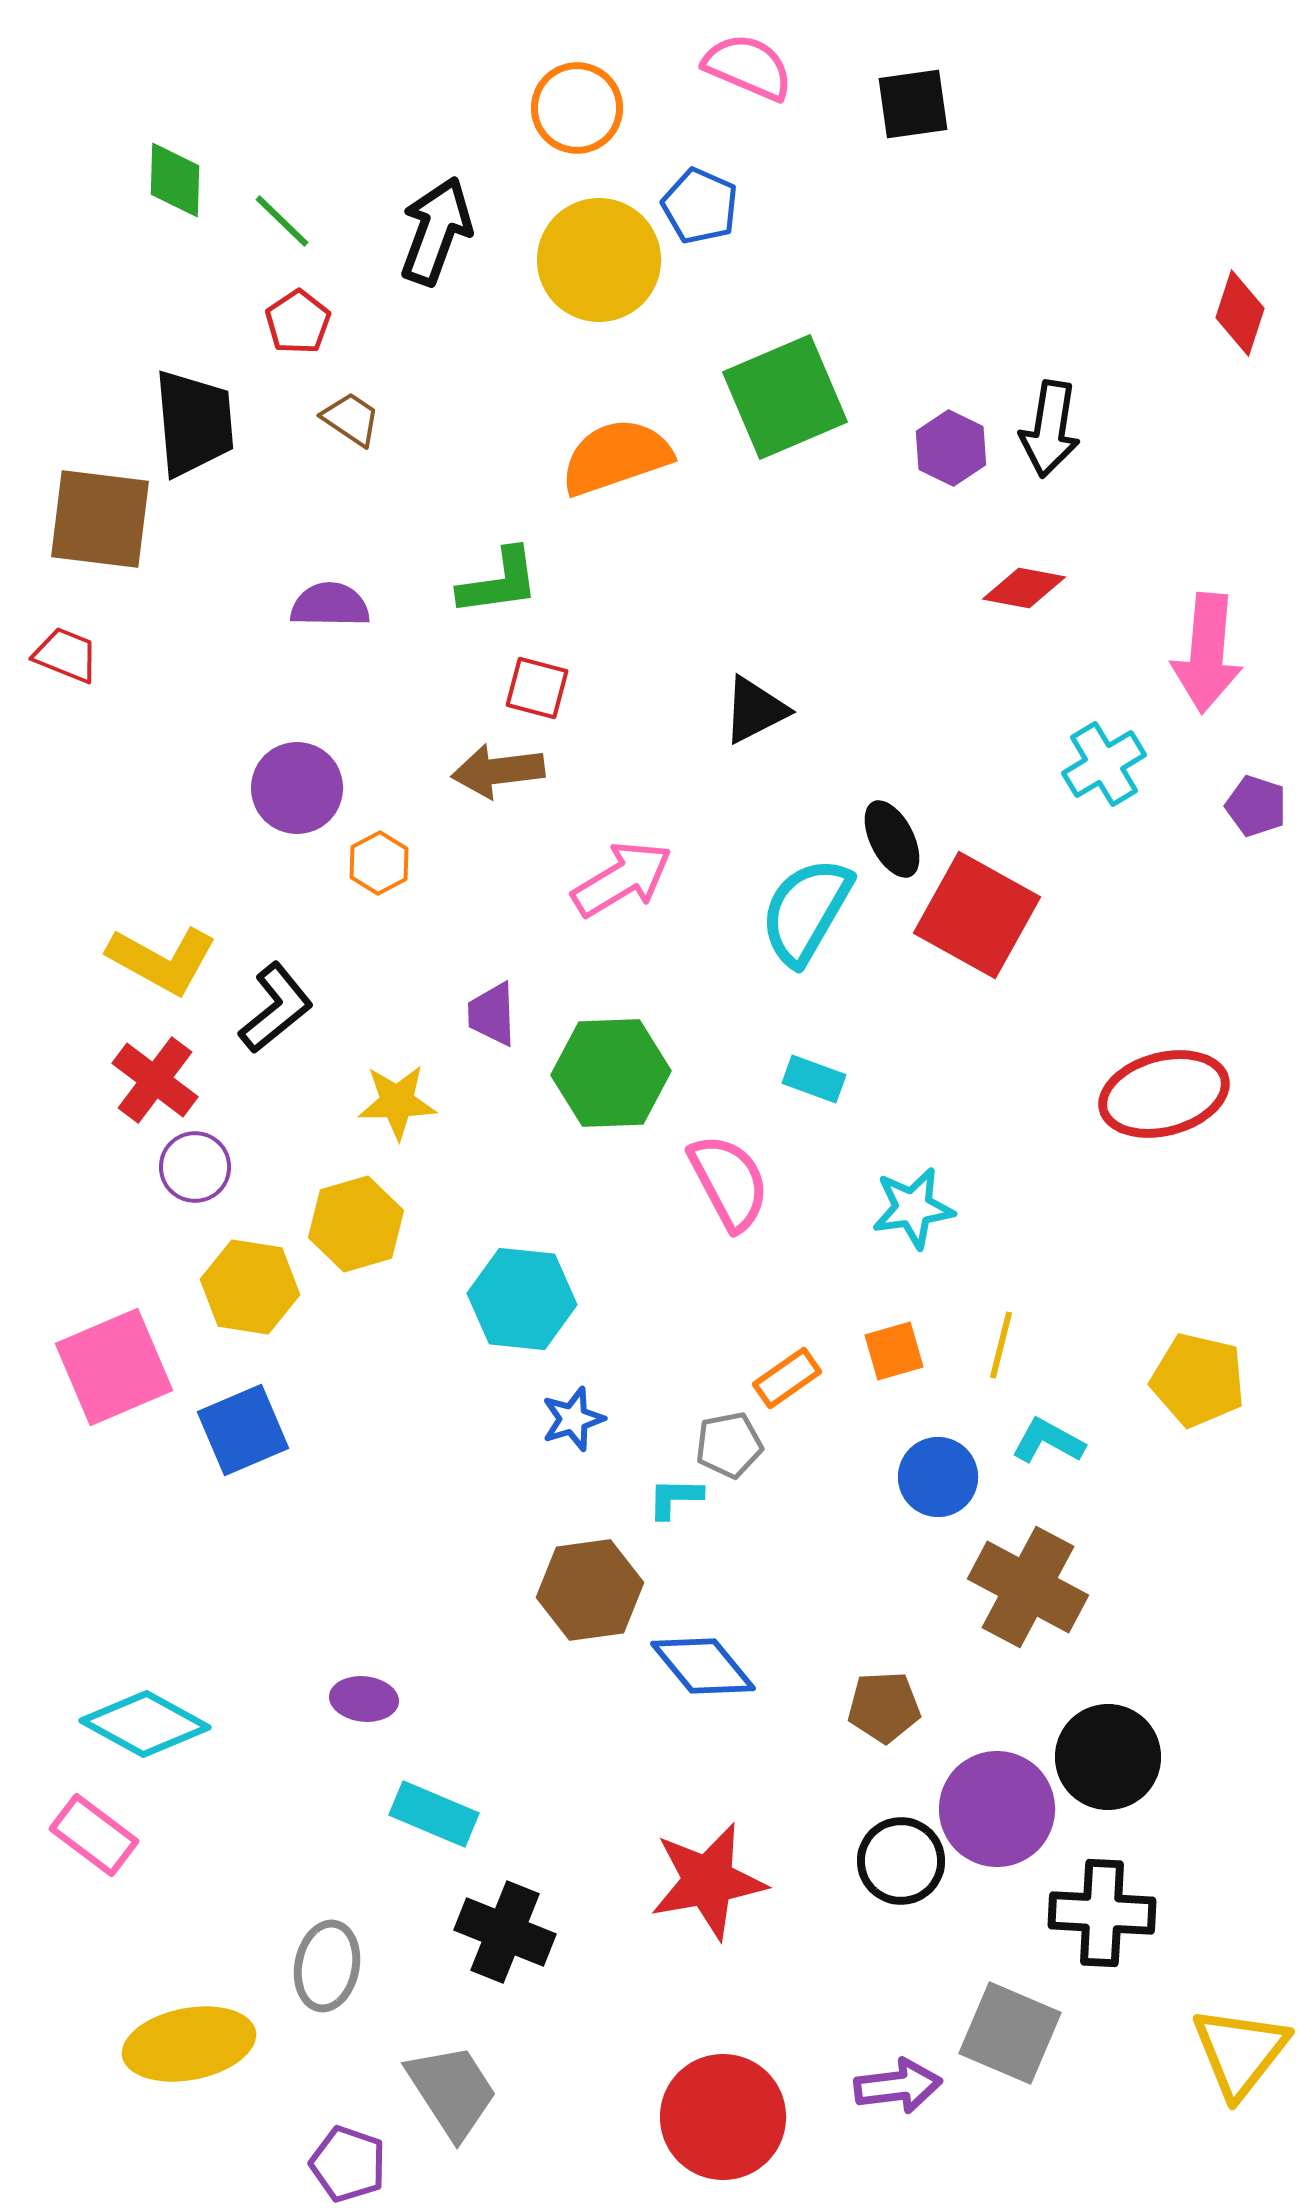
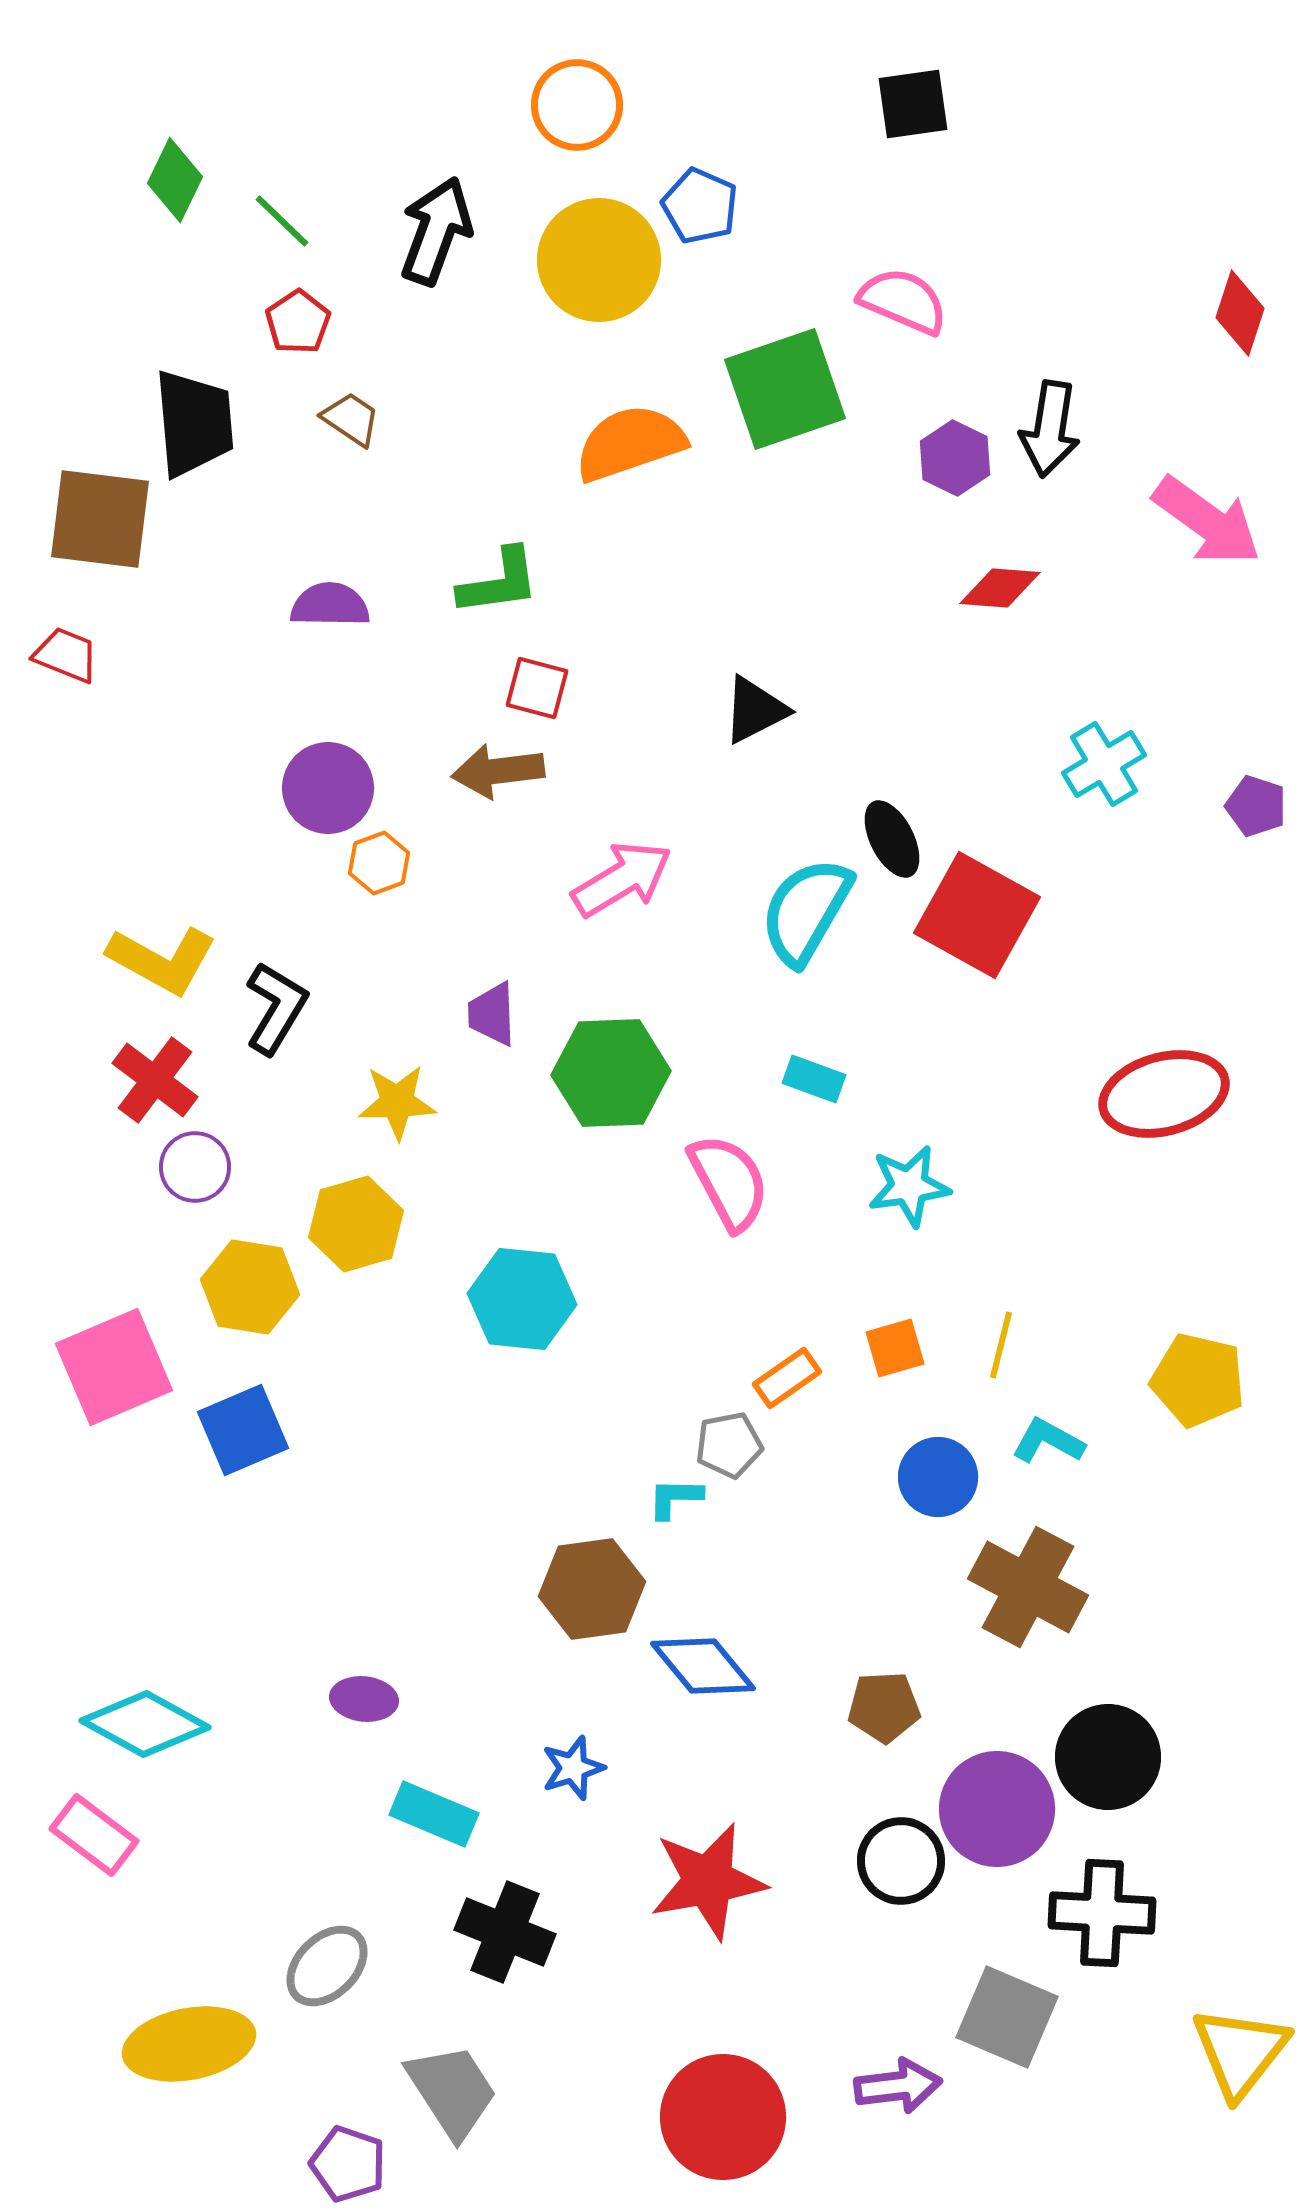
pink semicircle at (748, 67): moved 155 px right, 234 px down
orange circle at (577, 108): moved 3 px up
green diamond at (175, 180): rotated 24 degrees clockwise
green square at (785, 397): moved 8 px up; rotated 4 degrees clockwise
purple hexagon at (951, 448): moved 4 px right, 10 px down
orange semicircle at (616, 457): moved 14 px right, 14 px up
red diamond at (1024, 588): moved 24 px left; rotated 6 degrees counterclockwise
pink arrow at (1207, 653): moved 132 px up; rotated 59 degrees counterclockwise
purple circle at (297, 788): moved 31 px right
orange hexagon at (379, 863): rotated 8 degrees clockwise
black L-shape at (276, 1008): rotated 20 degrees counterclockwise
cyan star at (913, 1208): moved 4 px left, 22 px up
orange square at (894, 1351): moved 1 px right, 3 px up
blue star at (573, 1419): moved 349 px down
brown hexagon at (590, 1590): moved 2 px right, 1 px up
gray ellipse at (327, 1966): rotated 34 degrees clockwise
gray square at (1010, 2033): moved 3 px left, 16 px up
